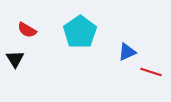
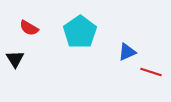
red semicircle: moved 2 px right, 2 px up
